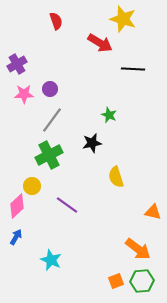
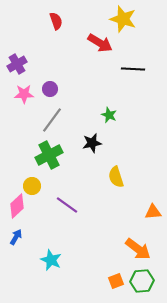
orange triangle: rotated 18 degrees counterclockwise
